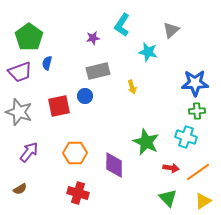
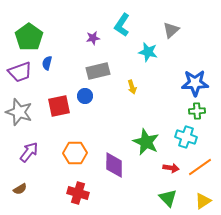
orange line: moved 2 px right, 5 px up
